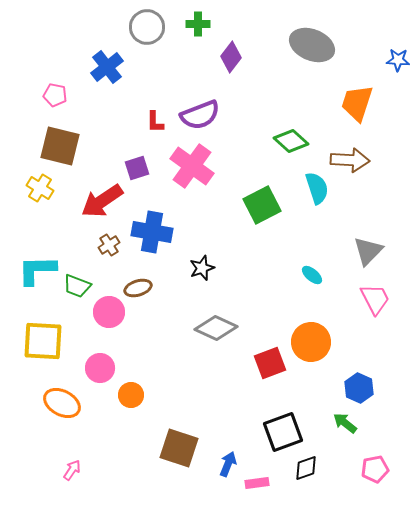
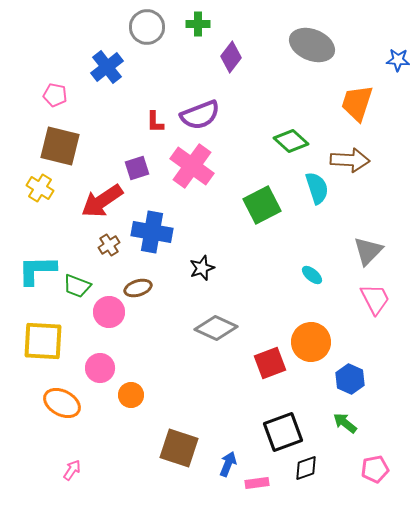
blue hexagon at (359, 388): moved 9 px left, 9 px up
